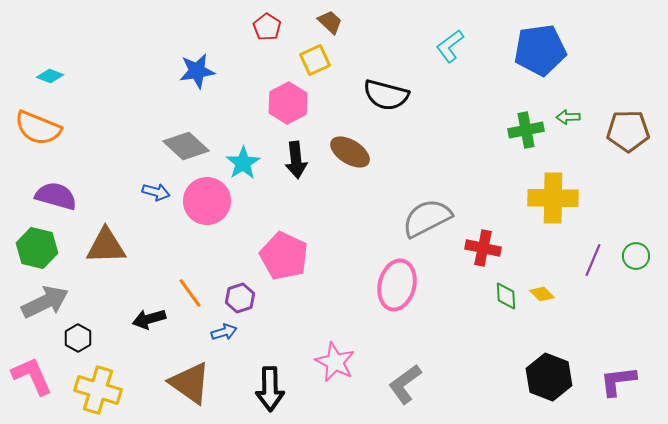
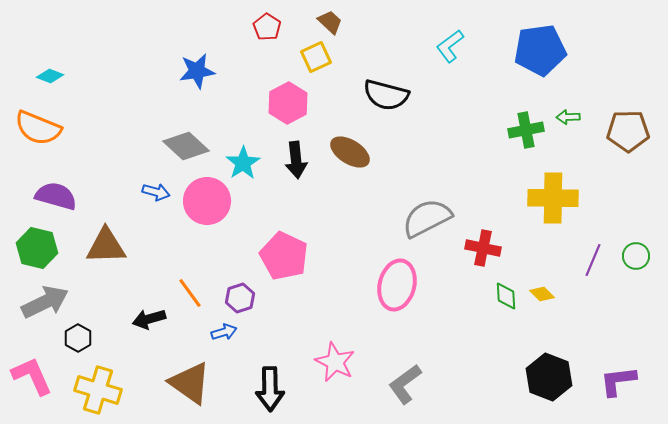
yellow square at (315, 60): moved 1 px right, 3 px up
